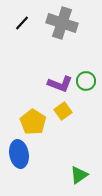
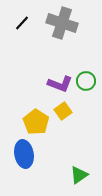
yellow pentagon: moved 3 px right
blue ellipse: moved 5 px right
